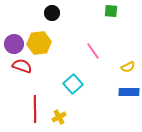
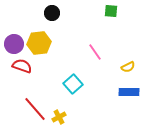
pink line: moved 2 px right, 1 px down
red line: rotated 40 degrees counterclockwise
